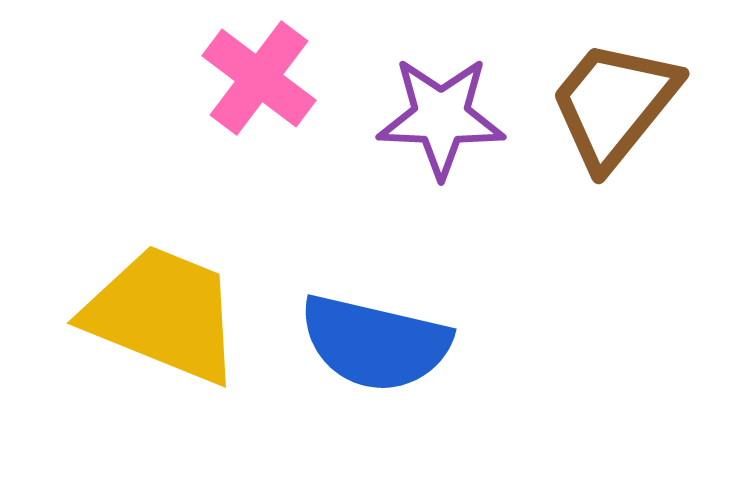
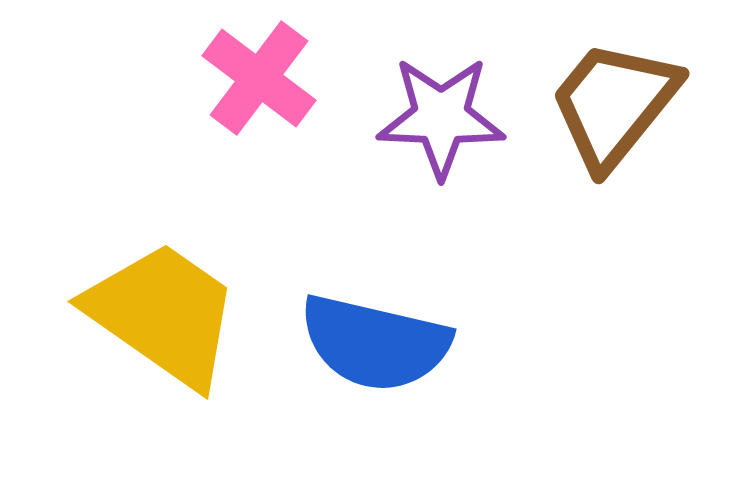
yellow trapezoid: rotated 13 degrees clockwise
